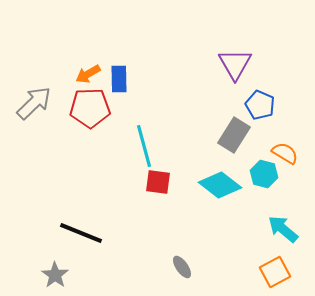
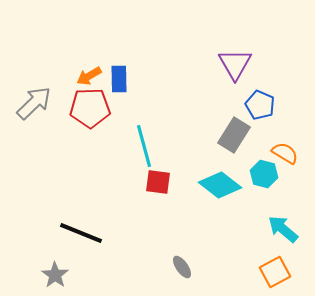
orange arrow: moved 1 px right, 2 px down
